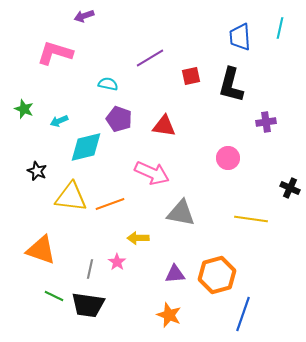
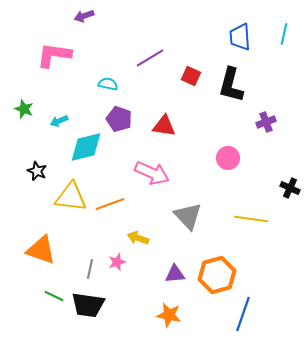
cyan line: moved 4 px right, 6 px down
pink L-shape: moved 1 px left, 2 px down; rotated 9 degrees counterclockwise
red square: rotated 36 degrees clockwise
purple cross: rotated 12 degrees counterclockwise
gray triangle: moved 7 px right, 3 px down; rotated 36 degrees clockwise
yellow arrow: rotated 20 degrees clockwise
pink star: rotated 18 degrees clockwise
orange star: rotated 10 degrees counterclockwise
